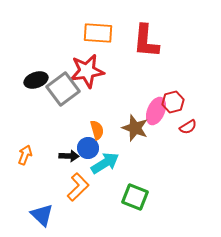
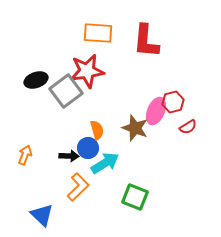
gray square: moved 3 px right, 2 px down
